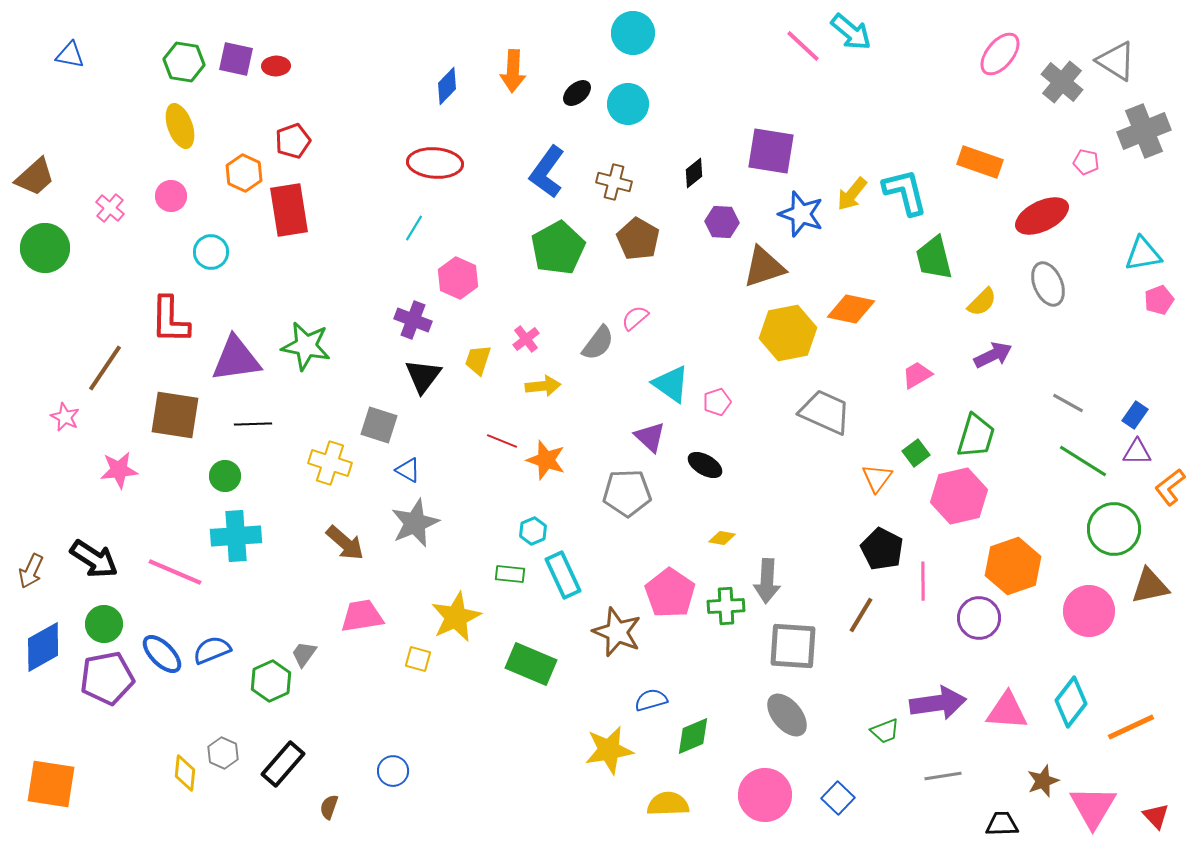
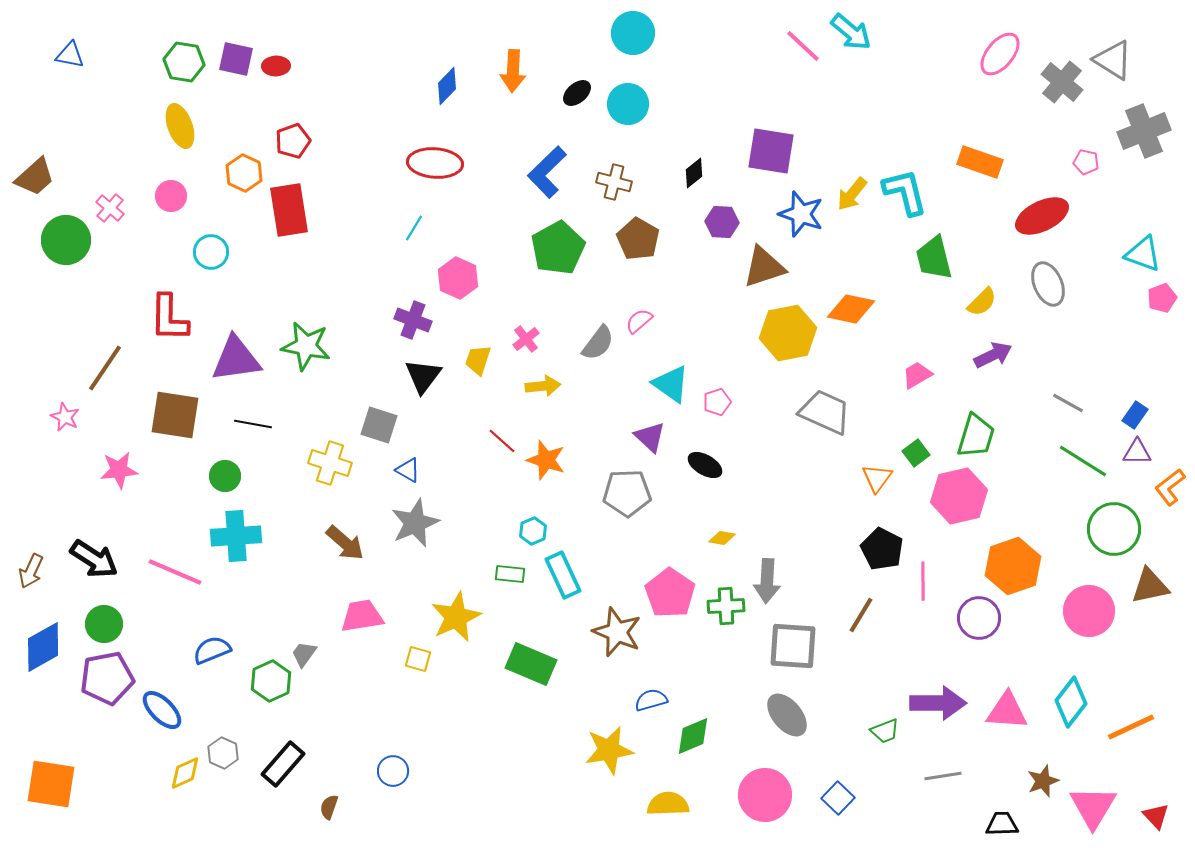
gray triangle at (1116, 61): moved 3 px left, 1 px up
blue L-shape at (547, 172): rotated 10 degrees clockwise
green circle at (45, 248): moved 21 px right, 8 px up
cyan triangle at (1143, 254): rotated 30 degrees clockwise
pink pentagon at (1159, 300): moved 3 px right, 2 px up
pink semicircle at (635, 318): moved 4 px right, 3 px down
red L-shape at (170, 320): moved 1 px left, 2 px up
black line at (253, 424): rotated 12 degrees clockwise
red line at (502, 441): rotated 20 degrees clockwise
blue ellipse at (162, 654): moved 56 px down
purple arrow at (938, 703): rotated 8 degrees clockwise
yellow diamond at (185, 773): rotated 60 degrees clockwise
